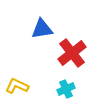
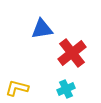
yellow L-shape: moved 2 px down; rotated 10 degrees counterclockwise
